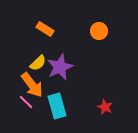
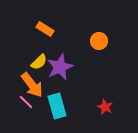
orange circle: moved 10 px down
yellow semicircle: moved 1 px right, 1 px up
